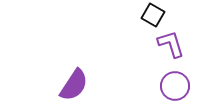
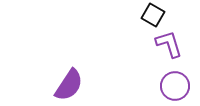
purple L-shape: moved 2 px left
purple semicircle: moved 5 px left
